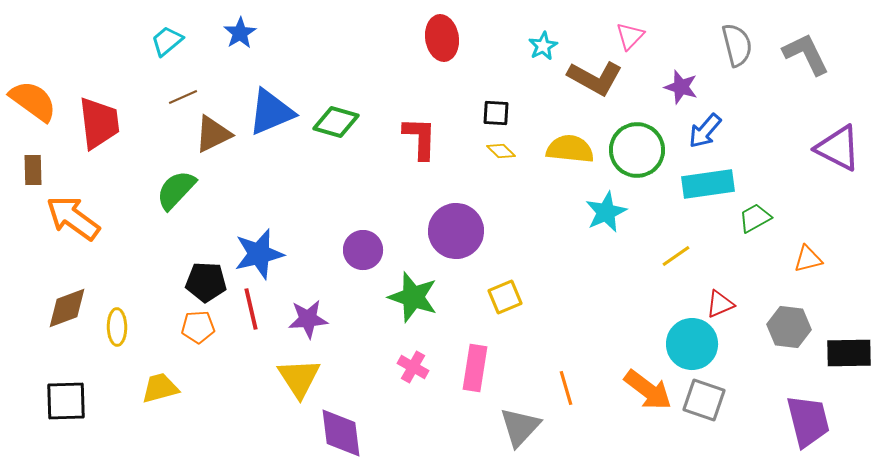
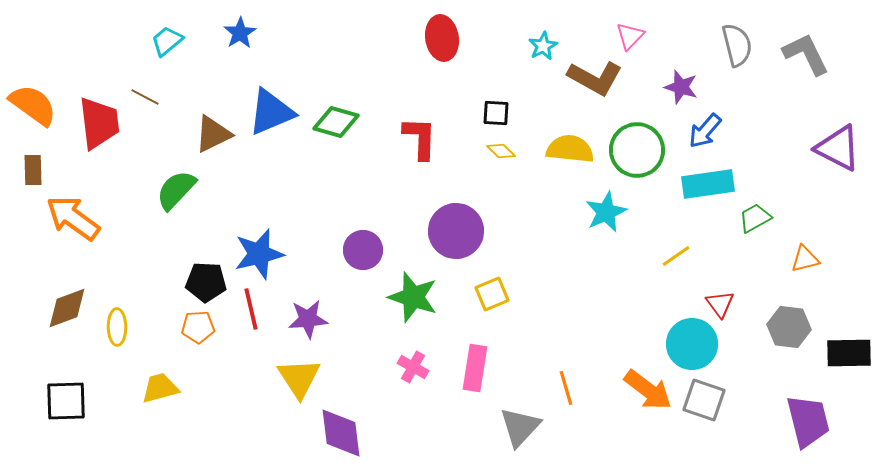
brown line at (183, 97): moved 38 px left; rotated 52 degrees clockwise
orange semicircle at (33, 101): moved 4 px down
orange triangle at (808, 259): moved 3 px left
yellow square at (505, 297): moved 13 px left, 3 px up
red triangle at (720, 304): rotated 44 degrees counterclockwise
